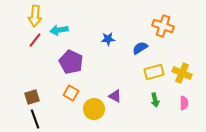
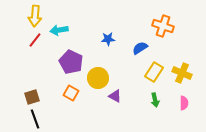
yellow rectangle: rotated 42 degrees counterclockwise
yellow circle: moved 4 px right, 31 px up
